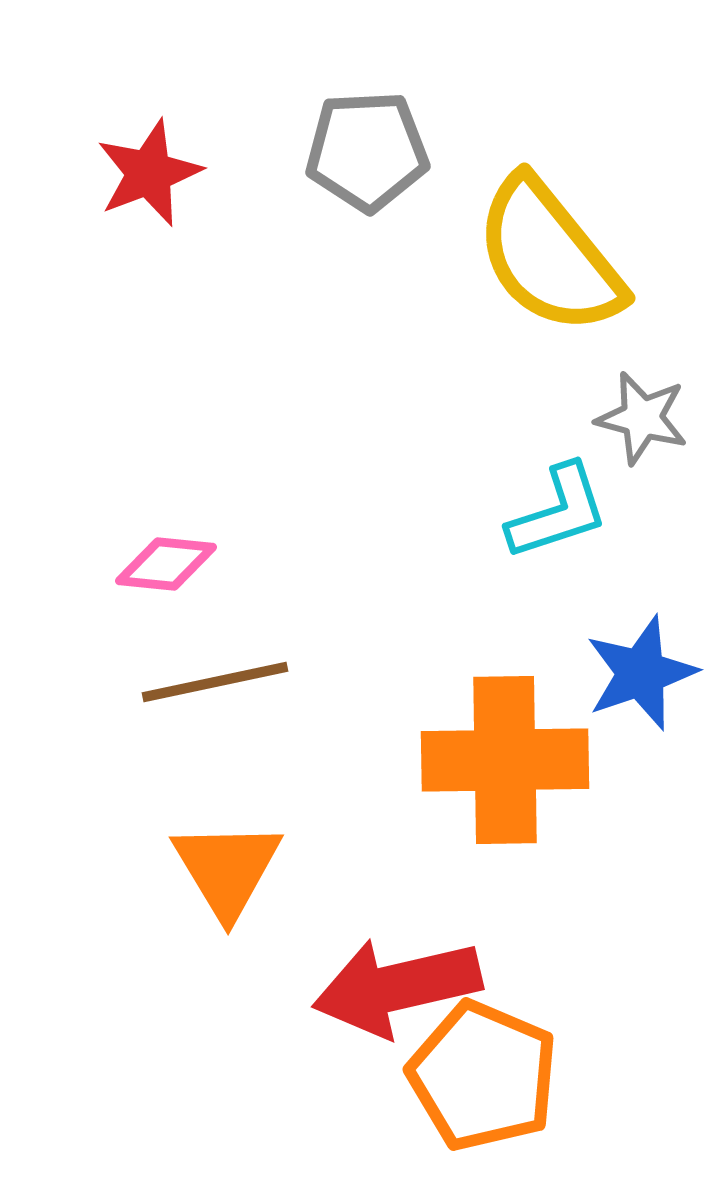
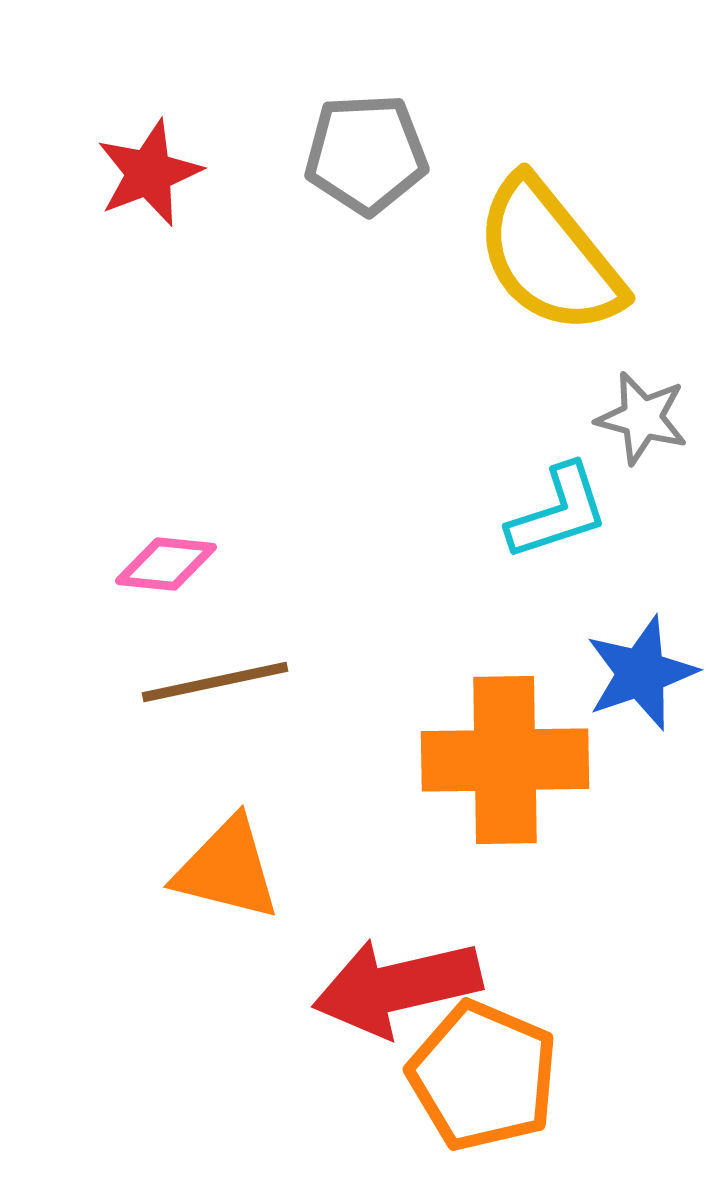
gray pentagon: moved 1 px left, 3 px down
orange triangle: rotated 45 degrees counterclockwise
